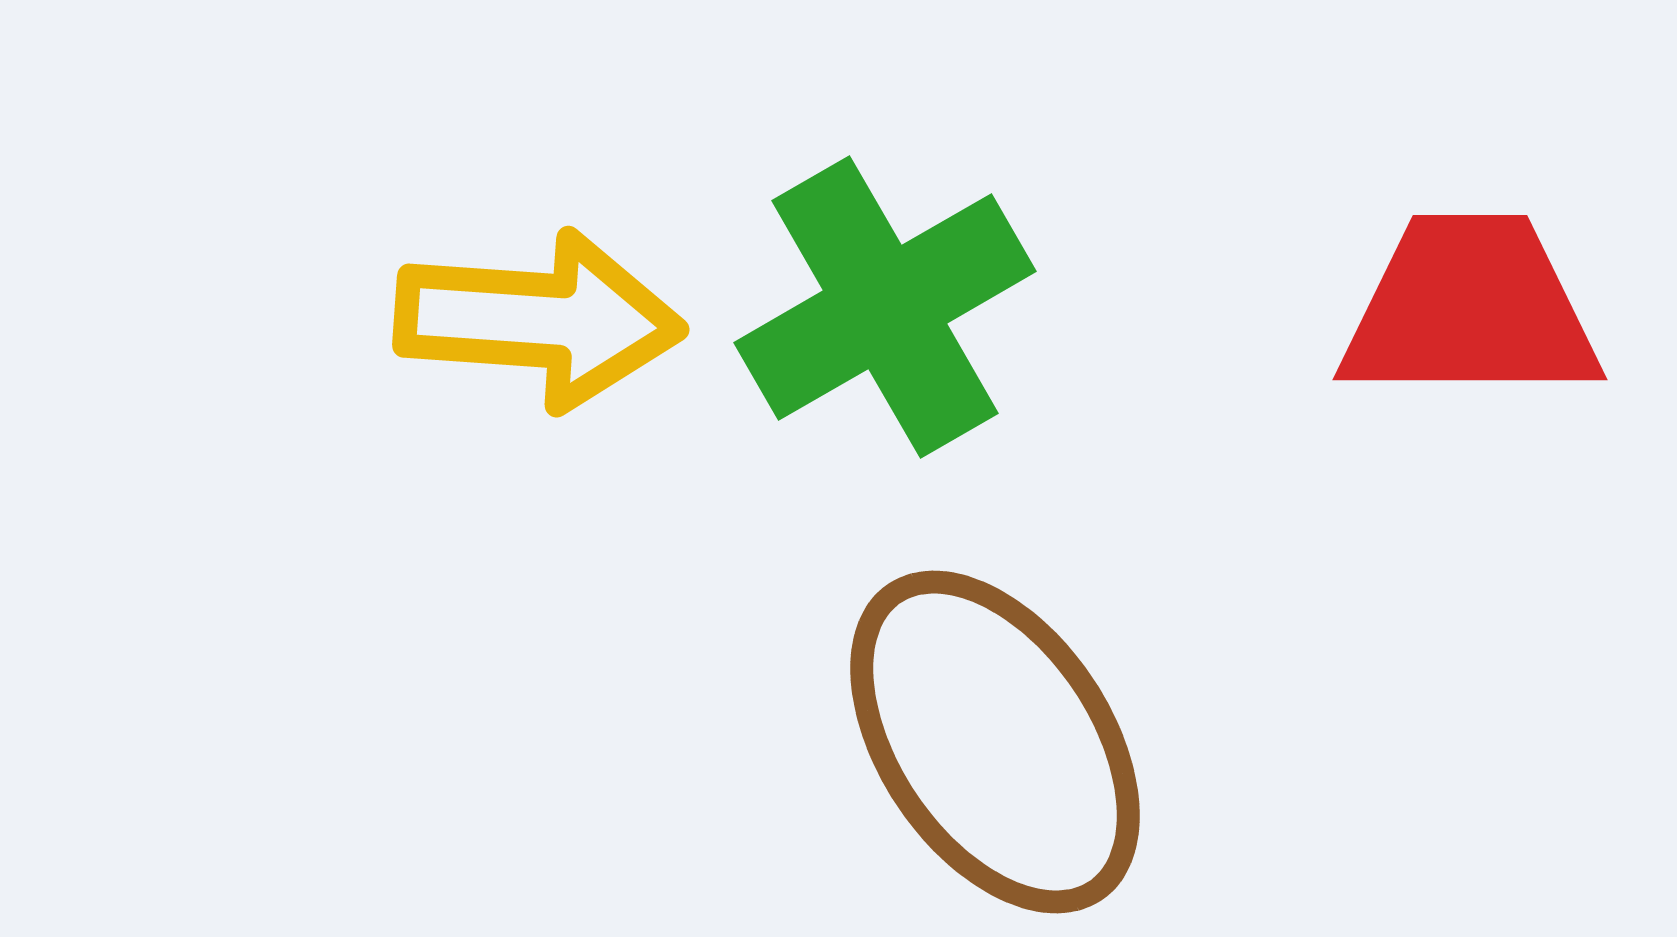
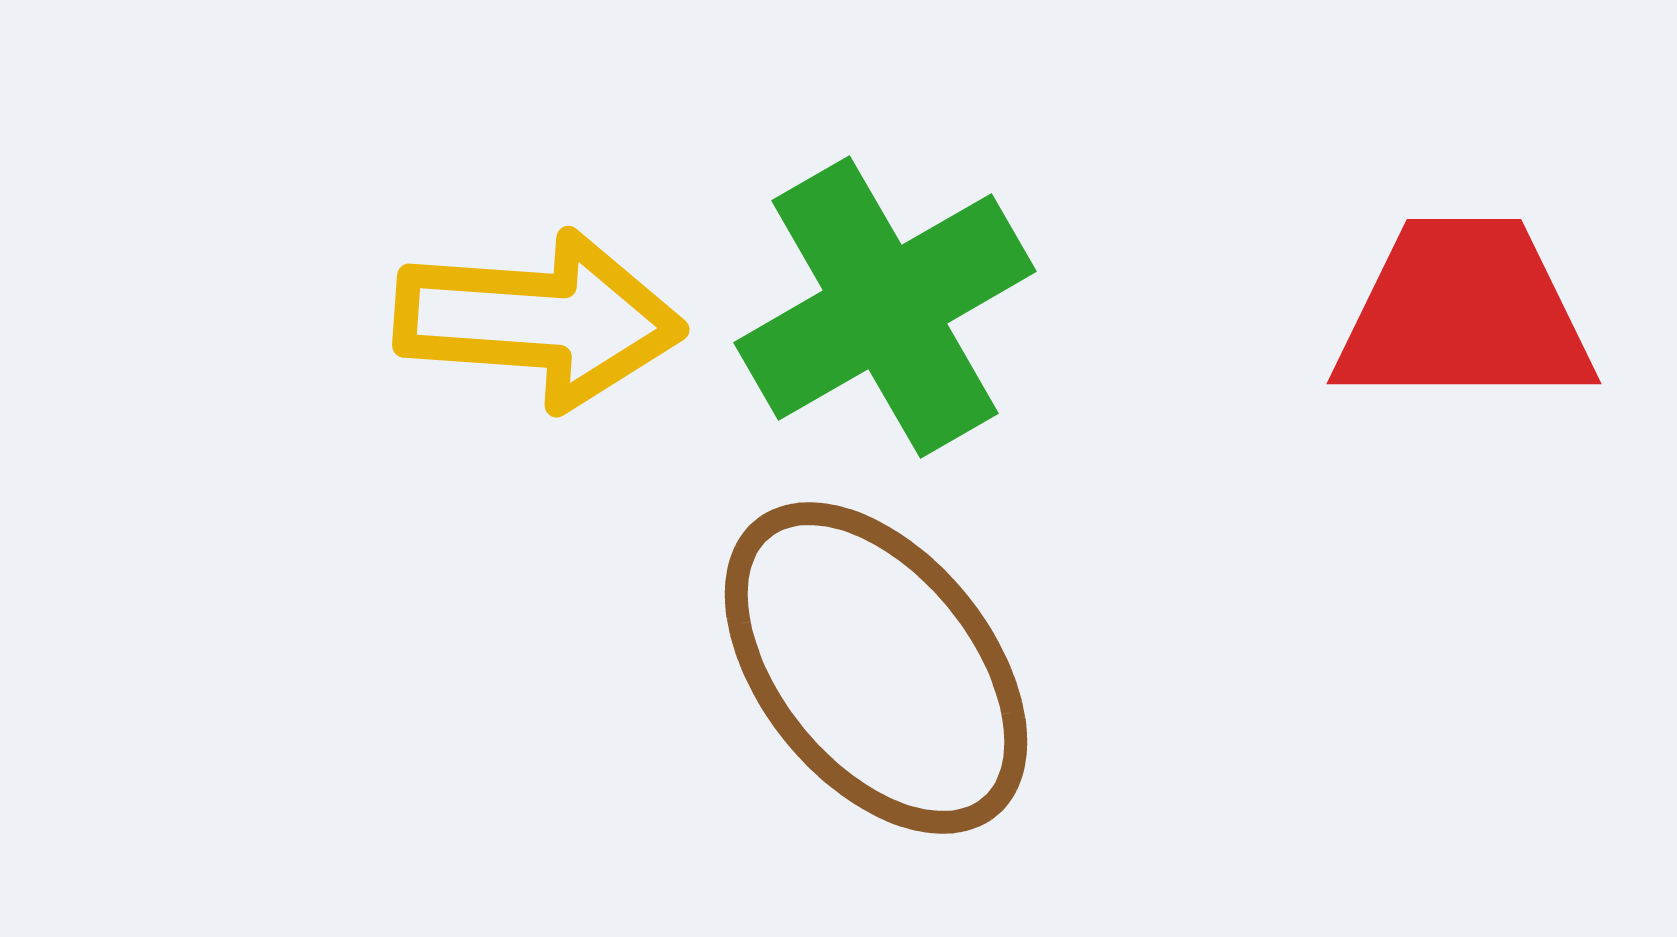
red trapezoid: moved 6 px left, 4 px down
brown ellipse: moved 119 px left, 74 px up; rotated 5 degrees counterclockwise
